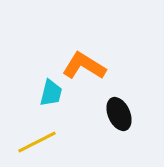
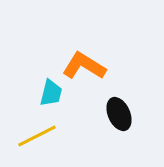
yellow line: moved 6 px up
